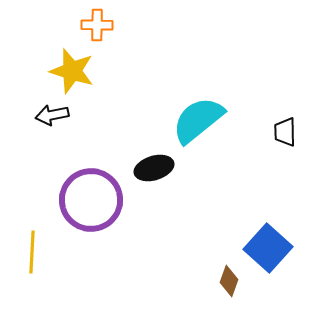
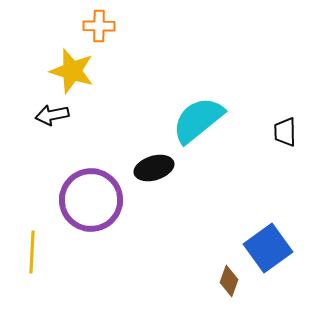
orange cross: moved 2 px right, 1 px down
blue square: rotated 12 degrees clockwise
